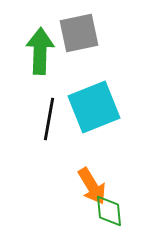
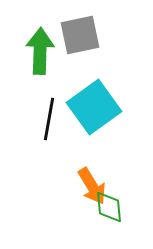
gray square: moved 1 px right, 2 px down
cyan square: rotated 14 degrees counterclockwise
green diamond: moved 4 px up
